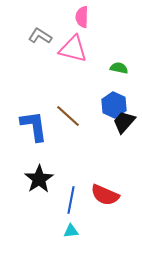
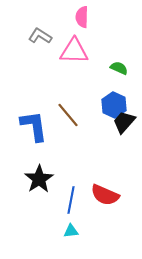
pink triangle: moved 1 px right, 2 px down; rotated 12 degrees counterclockwise
green semicircle: rotated 12 degrees clockwise
brown line: moved 1 px up; rotated 8 degrees clockwise
